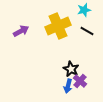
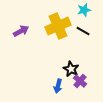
black line: moved 4 px left
blue arrow: moved 10 px left
